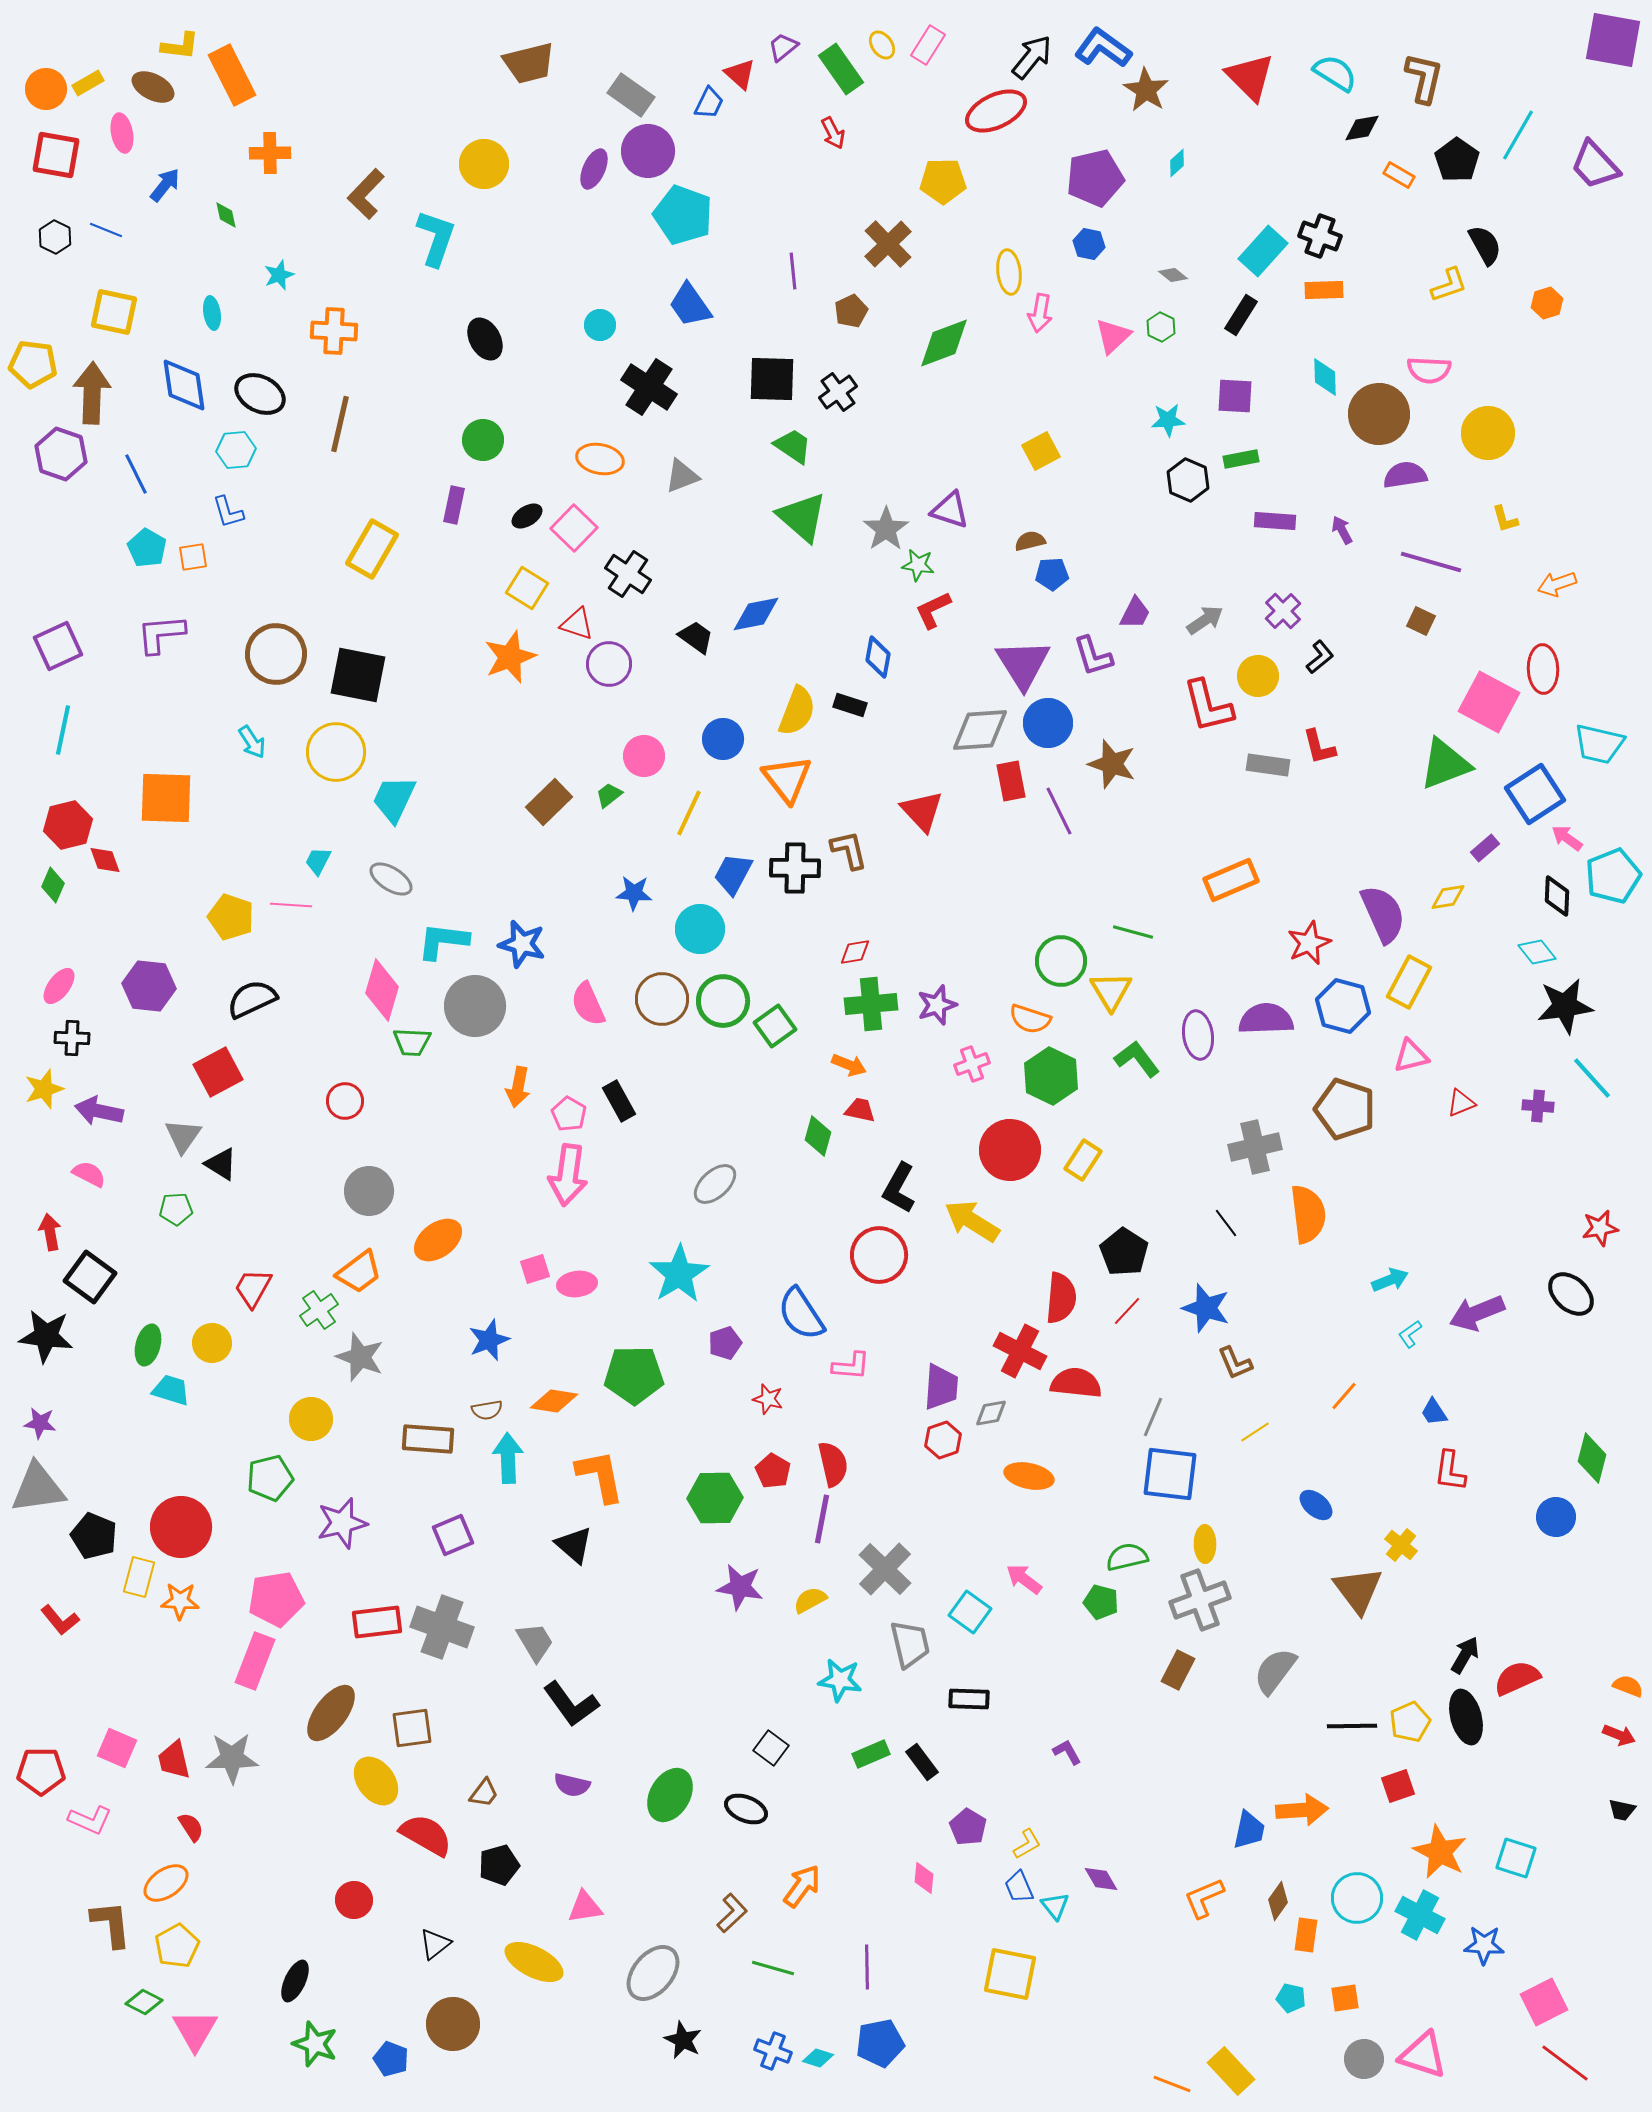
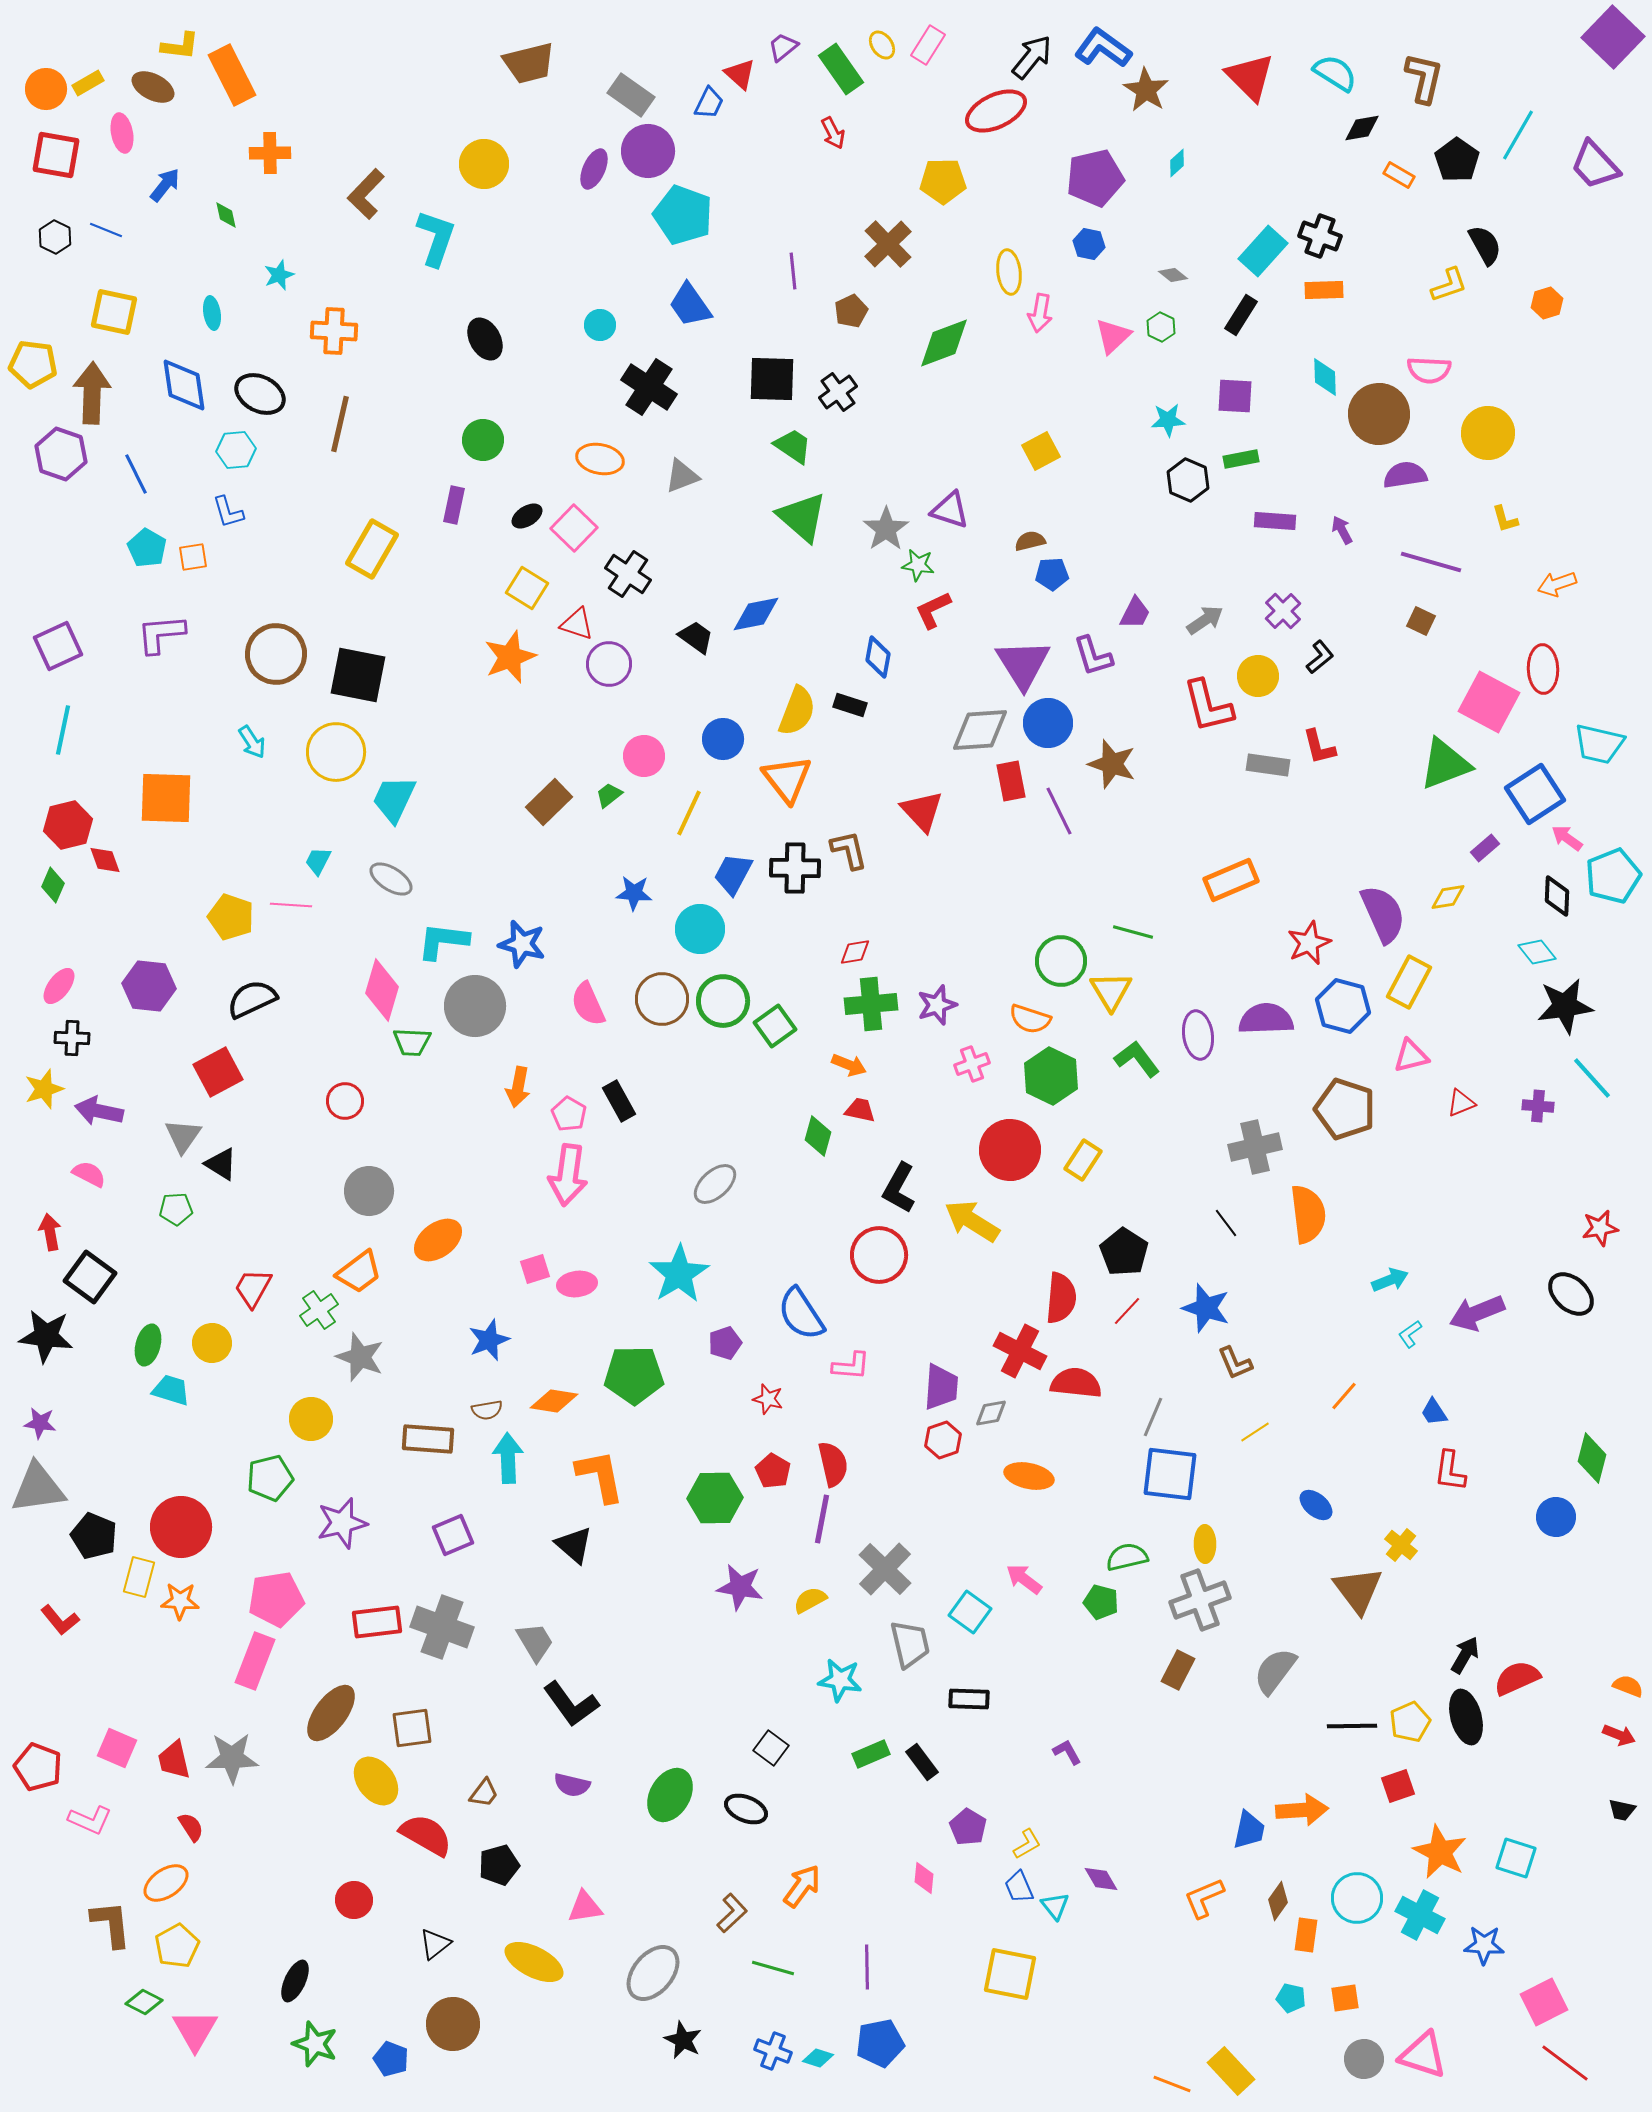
purple square at (1613, 40): moved 3 px up; rotated 34 degrees clockwise
red pentagon at (41, 1771): moved 3 px left, 4 px up; rotated 21 degrees clockwise
